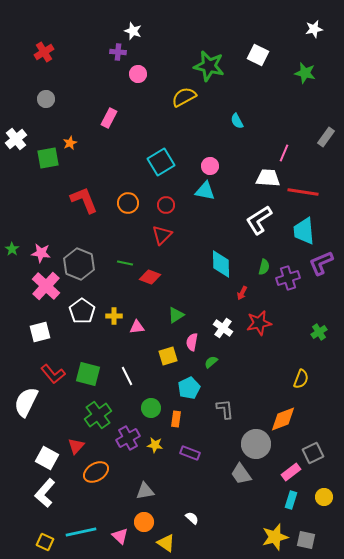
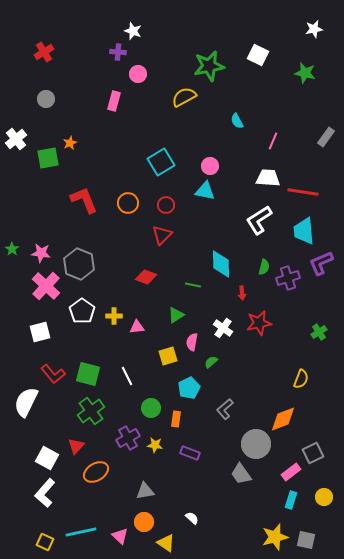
green star at (209, 66): rotated 24 degrees counterclockwise
pink rectangle at (109, 118): moved 5 px right, 17 px up; rotated 12 degrees counterclockwise
pink line at (284, 153): moved 11 px left, 12 px up
green line at (125, 263): moved 68 px right, 22 px down
red diamond at (150, 277): moved 4 px left
red arrow at (242, 293): rotated 32 degrees counterclockwise
gray L-shape at (225, 409): rotated 125 degrees counterclockwise
green cross at (98, 415): moved 7 px left, 4 px up
